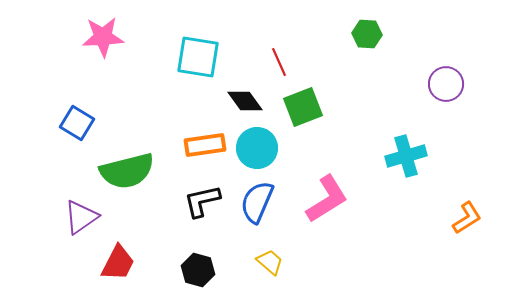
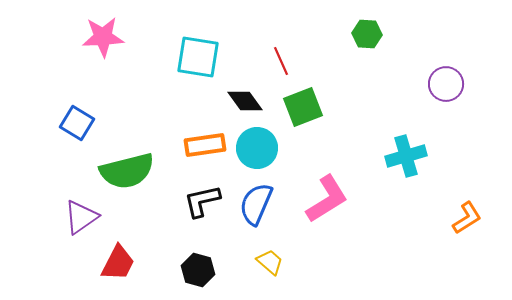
red line: moved 2 px right, 1 px up
blue semicircle: moved 1 px left, 2 px down
